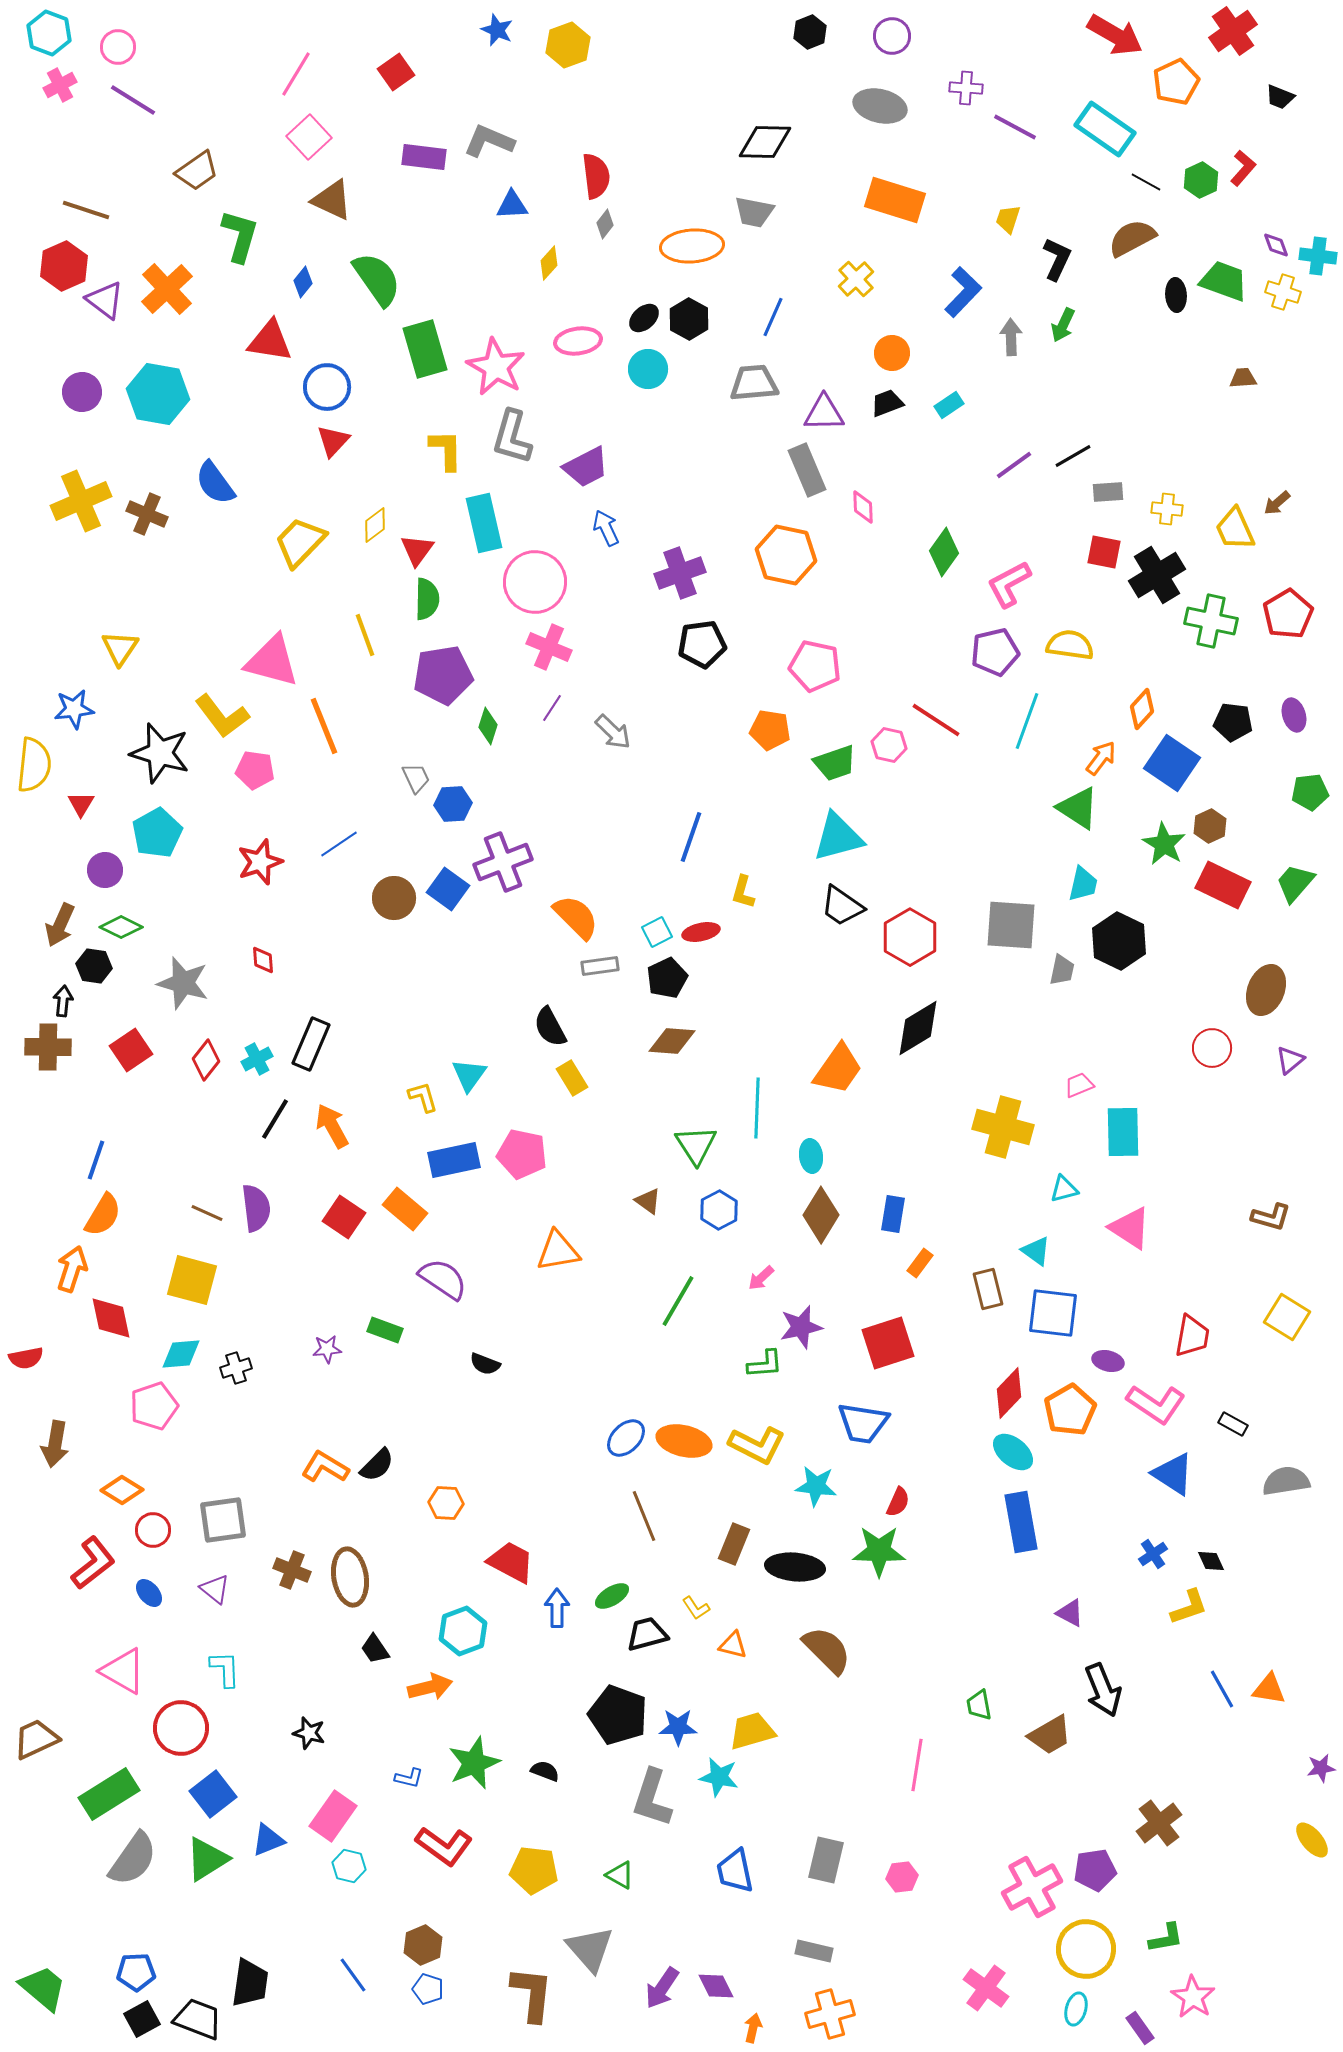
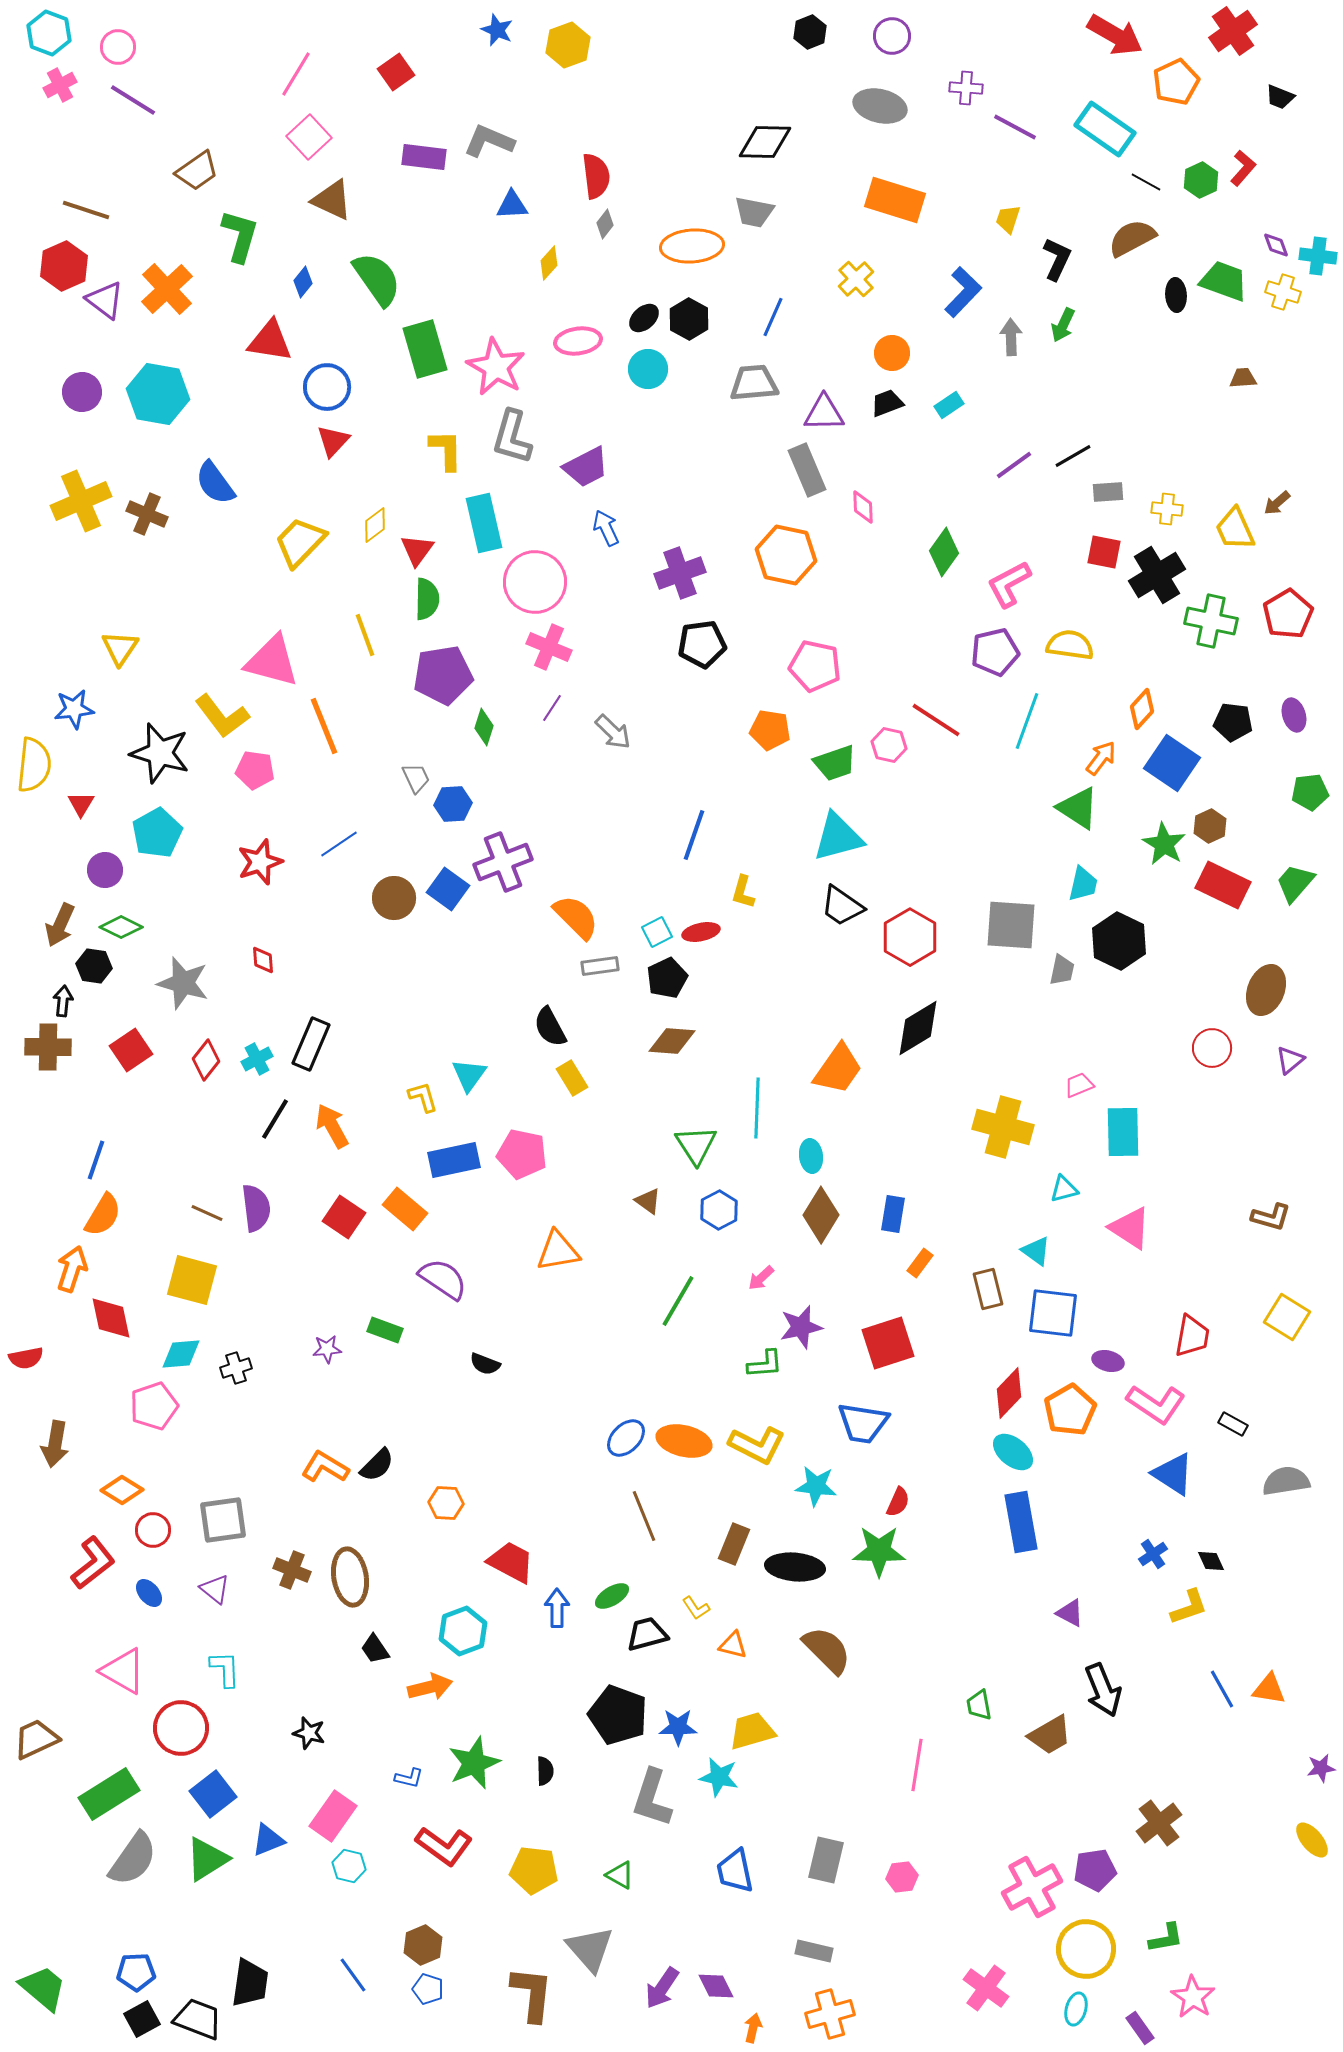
green diamond at (488, 726): moved 4 px left, 1 px down
blue line at (691, 837): moved 3 px right, 2 px up
black semicircle at (545, 1771): rotated 68 degrees clockwise
